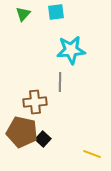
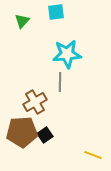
green triangle: moved 1 px left, 7 px down
cyan star: moved 4 px left, 4 px down
brown cross: rotated 25 degrees counterclockwise
brown pentagon: rotated 16 degrees counterclockwise
black square: moved 2 px right, 4 px up; rotated 14 degrees clockwise
yellow line: moved 1 px right, 1 px down
